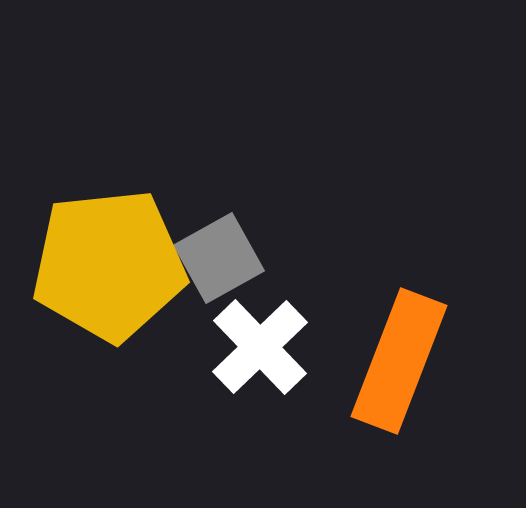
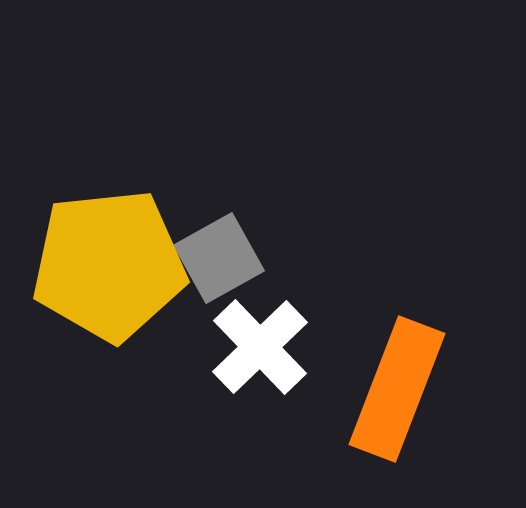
orange rectangle: moved 2 px left, 28 px down
